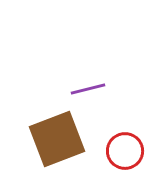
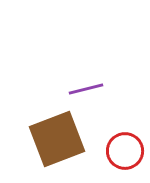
purple line: moved 2 px left
